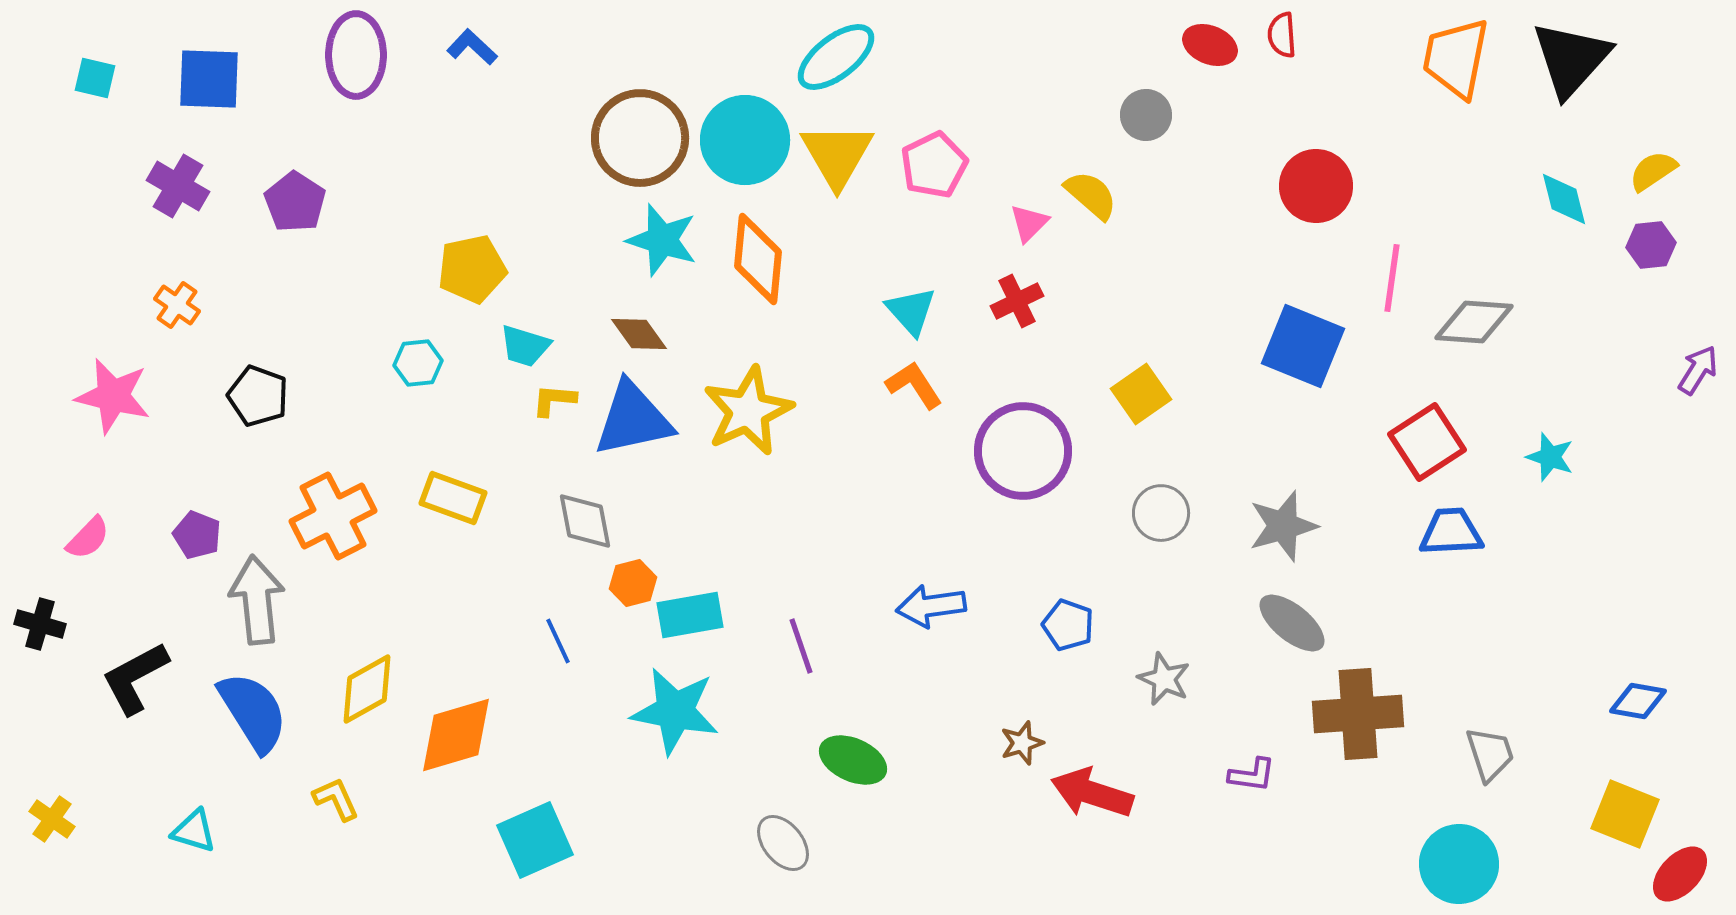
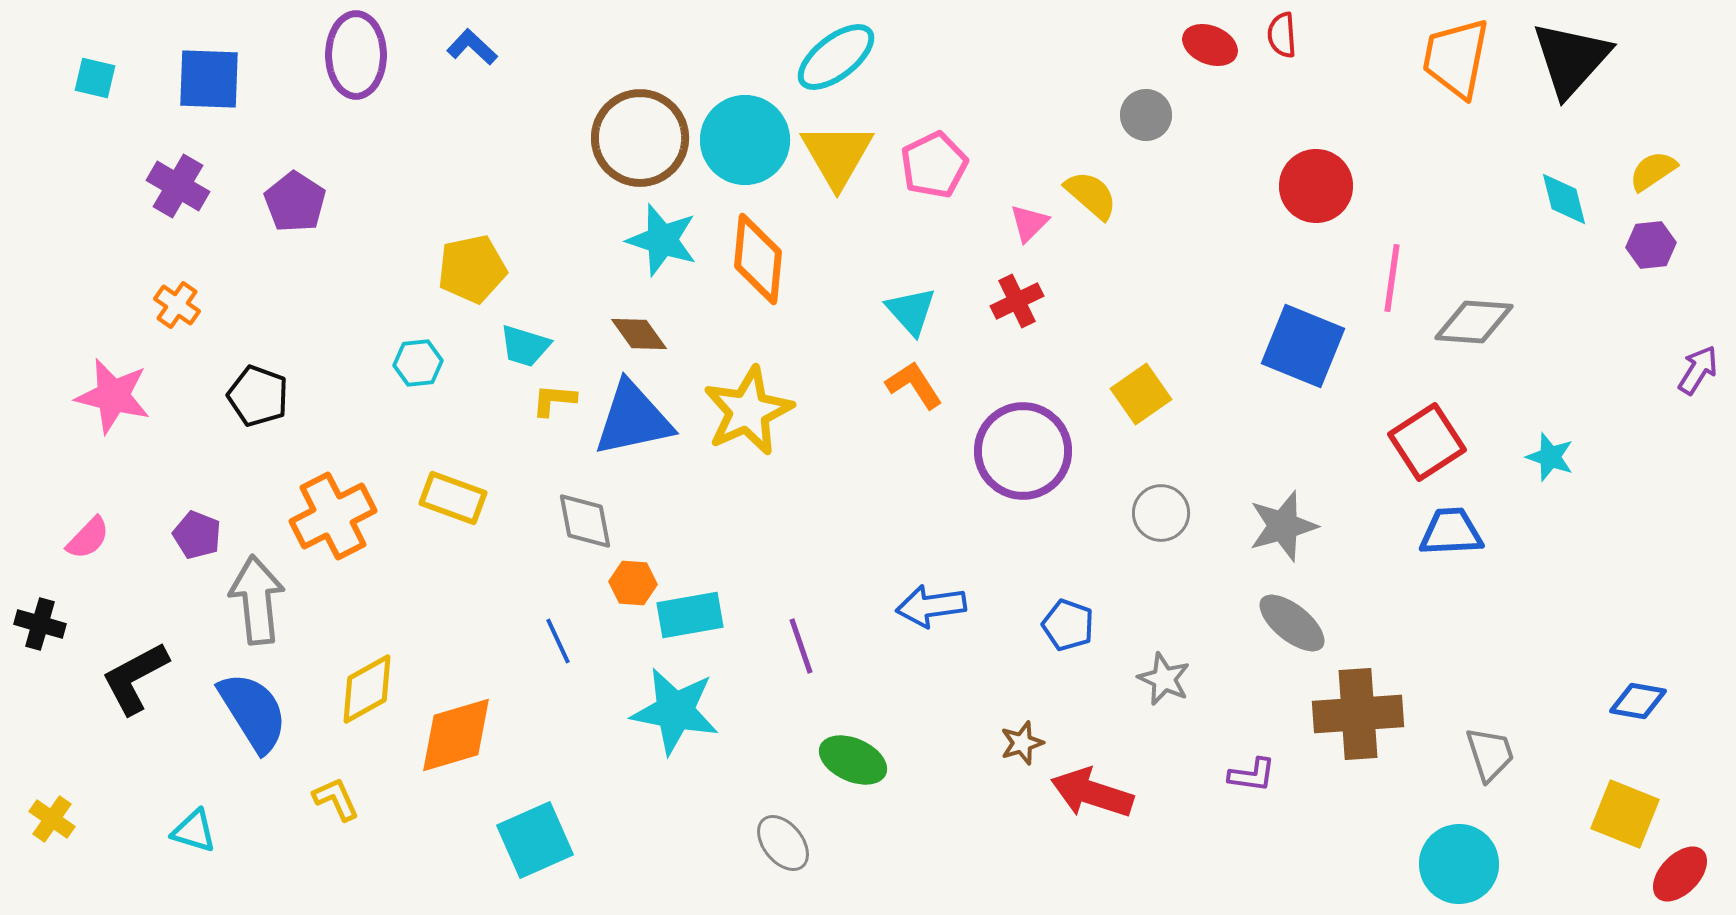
orange hexagon at (633, 583): rotated 18 degrees clockwise
